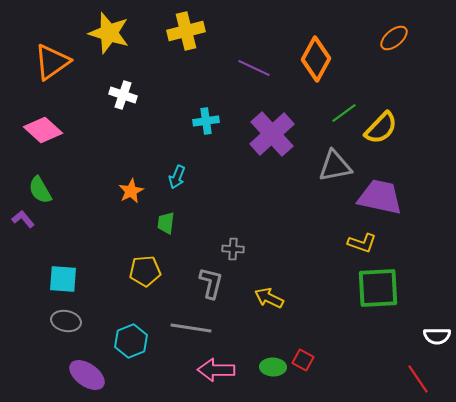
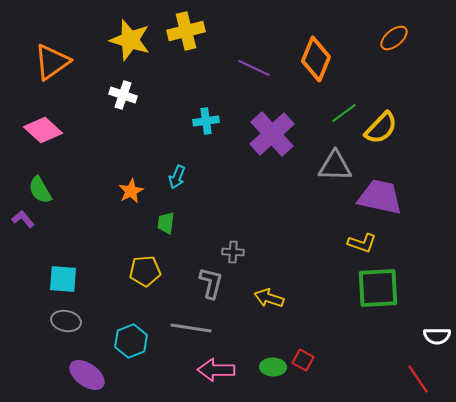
yellow star: moved 21 px right, 7 px down
orange diamond: rotated 6 degrees counterclockwise
gray triangle: rotated 12 degrees clockwise
gray cross: moved 3 px down
yellow arrow: rotated 8 degrees counterclockwise
